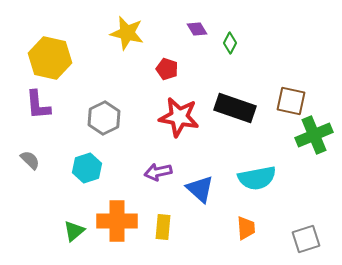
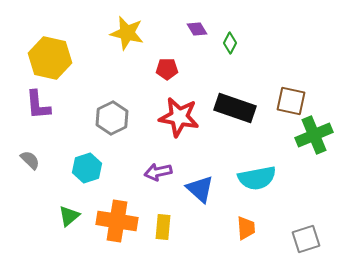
red pentagon: rotated 20 degrees counterclockwise
gray hexagon: moved 8 px right
orange cross: rotated 9 degrees clockwise
green triangle: moved 5 px left, 15 px up
